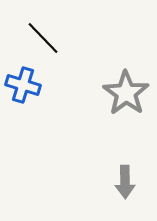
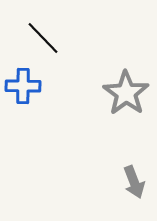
blue cross: moved 1 px down; rotated 16 degrees counterclockwise
gray arrow: moved 9 px right; rotated 20 degrees counterclockwise
